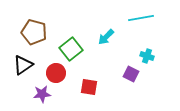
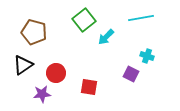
green square: moved 13 px right, 29 px up
